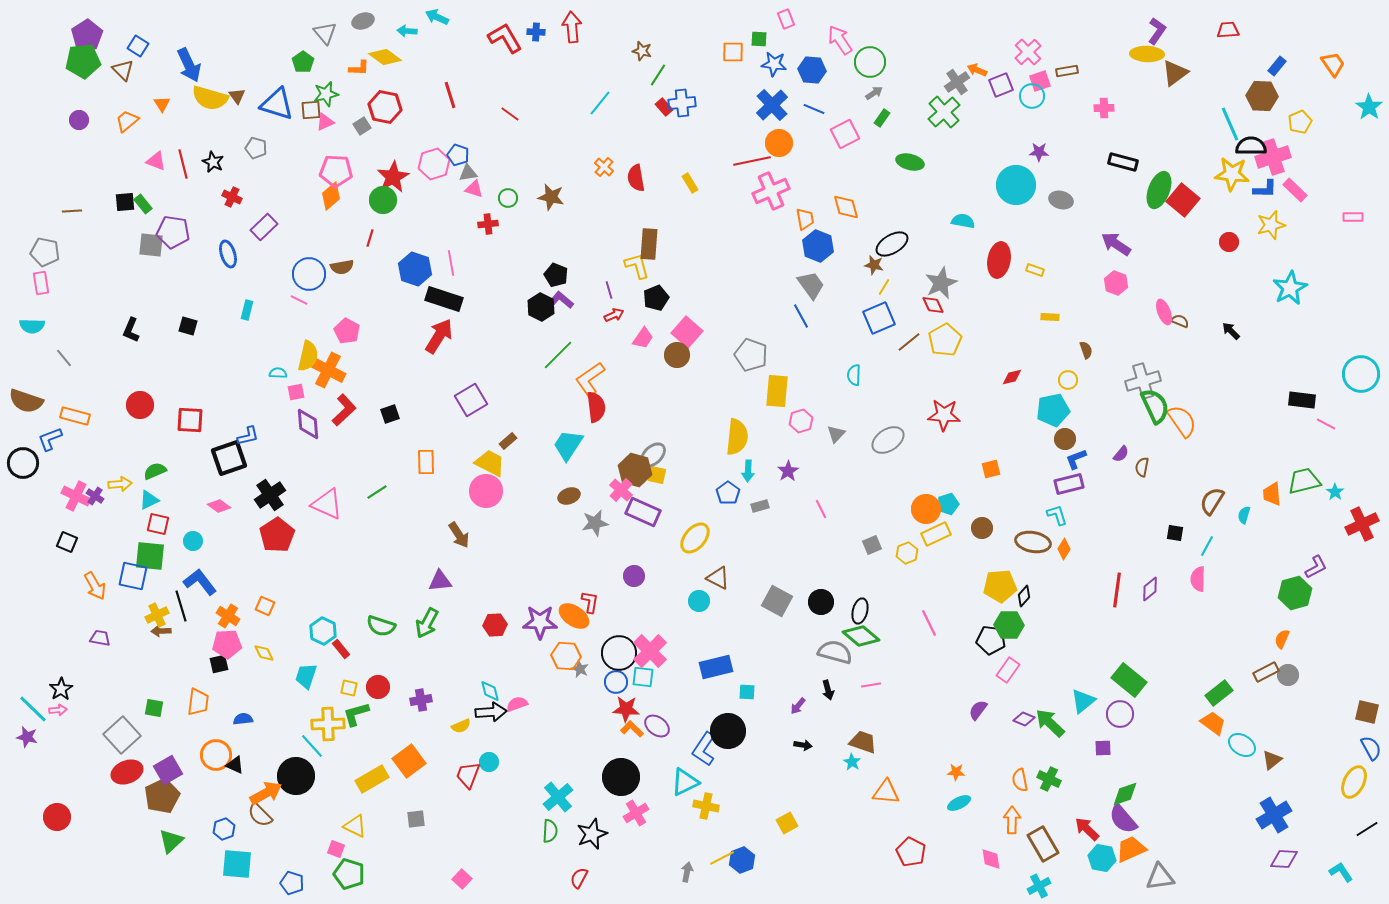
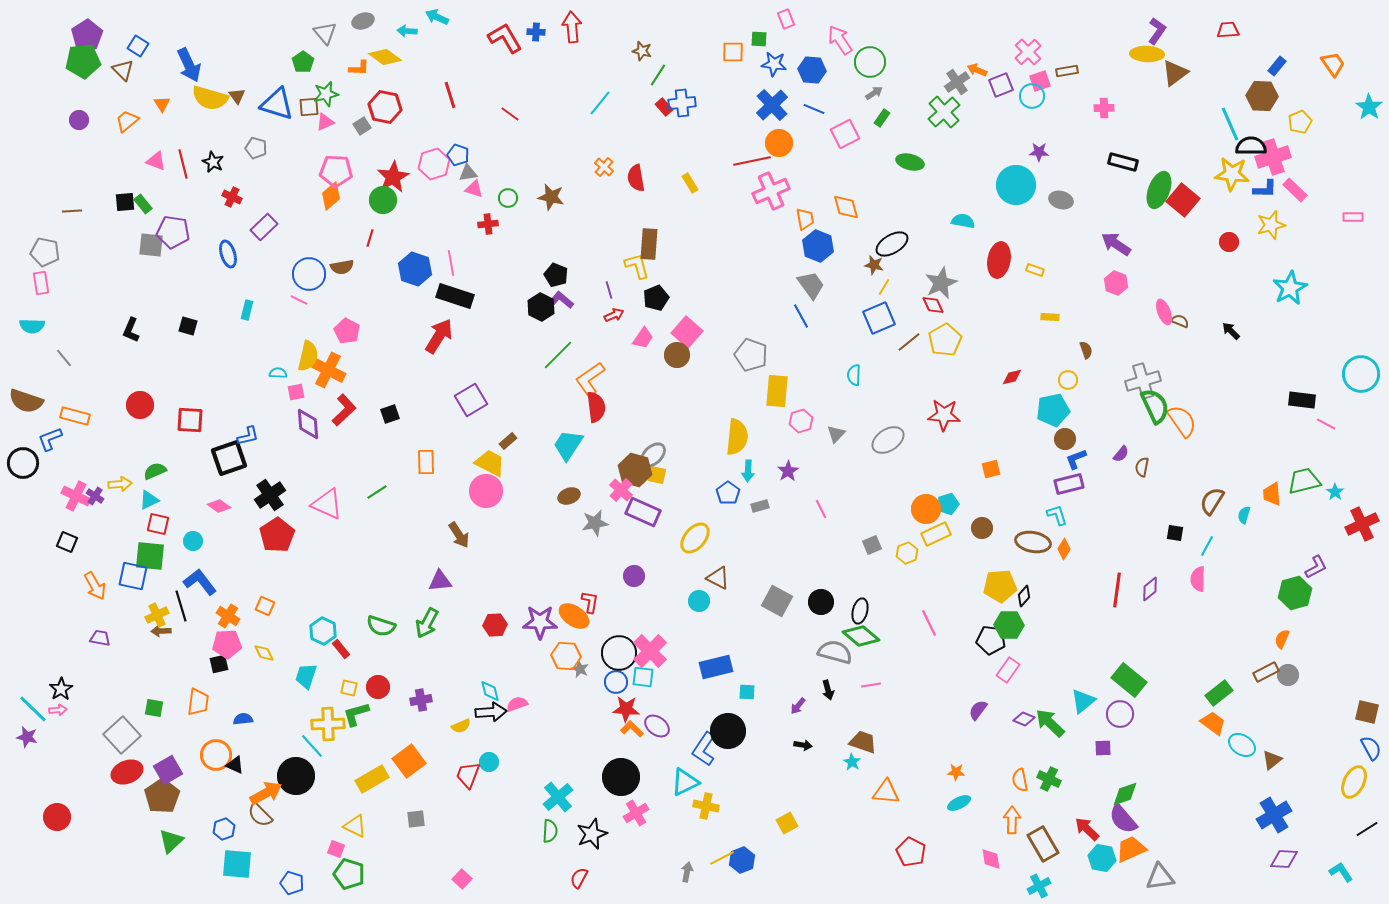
brown square at (311, 110): moved 2 px left, 3 px up
black rectangle at (444, 299): moved 11 px right, 3 px up
brown pentagon at (162, 796): rotated 8 degrees counterclockwise
